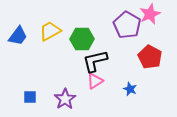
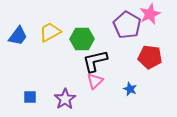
yellow trapezoid: moved 1 px down
red pentagon: rotated 20 degrees counterclockwise
pink triangle: rotated 12 degrees counterclockwise
